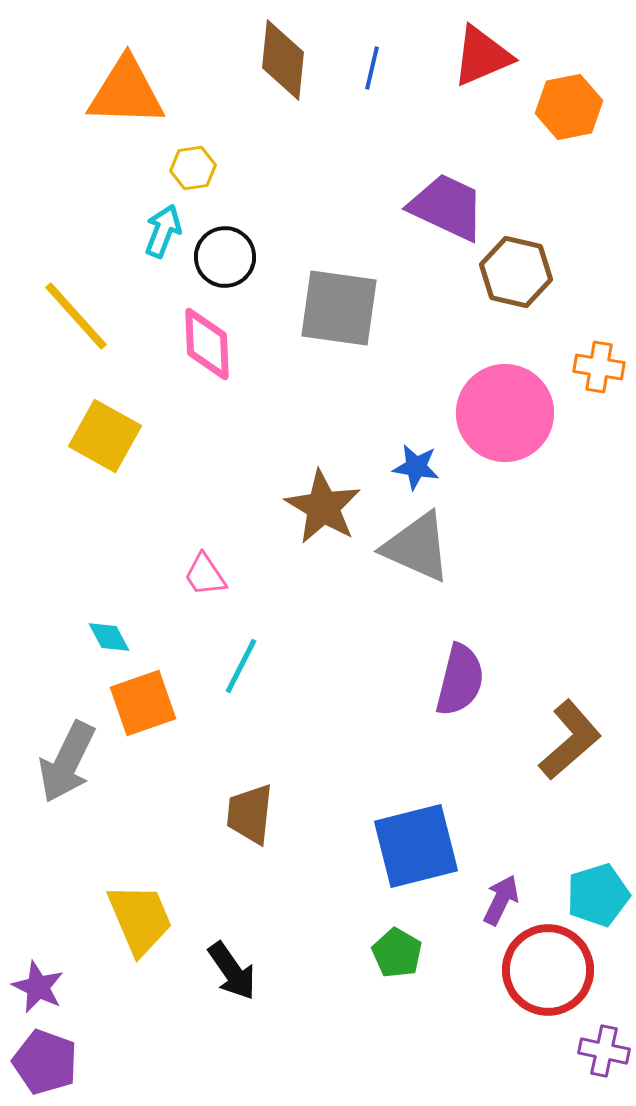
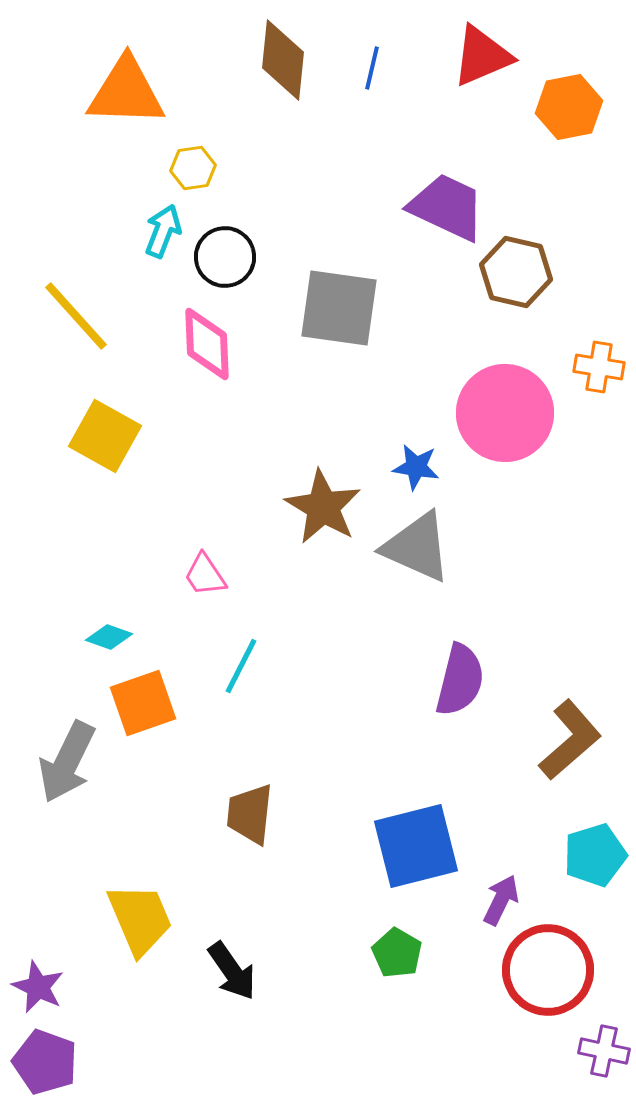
cyan diamond: rotated 42 degrees counterclockwise
cyan pentagon: moved 3 px left, 40 px up
